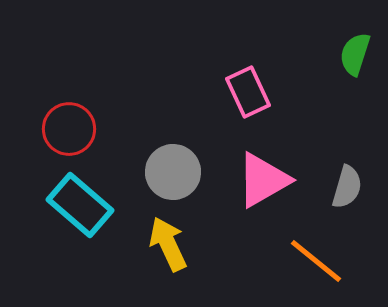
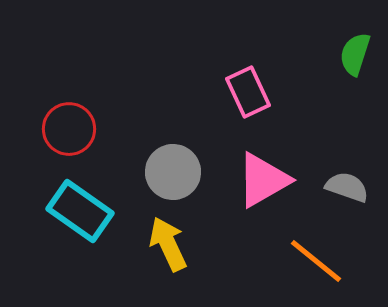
gray semicircle: rotated 87 degrees counterclockwise
cyan rectangle: moved 6 px down; rotated 6 degrees counterclockwise
